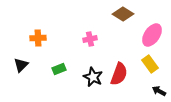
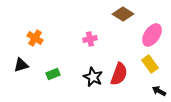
orange cross: moved 3 px left; rotated 35 degrees clockwise
black triangle: rotated 28 degrees clockwise
green rectangle: moved 6 px left, 5 px down
